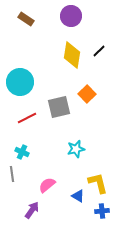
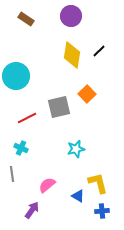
cyan circle: moved 4 px left, 6 px up
cyan cross: moved 1 px left, 4 px up
